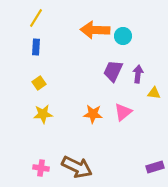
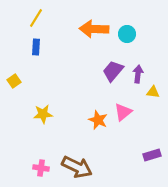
orange arrow: moved 1 px left, 1 px up
cyan circle: moved 4 px right, 2 px up
purple trapezoid: rotated 15 degrees clockwise
yellow square: moved 25 px left, 2 px up
yellow triangle: moved 1 px left, 1 px up
orange star: moved 5 px right, 6 px down; rotated 18 degrees clockwise
purple rectangle: moved 3 px left, 12 px up
